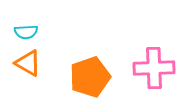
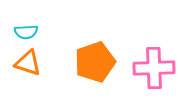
orange triangle: rotated 12 degrees counterclockwise
orange pentagon: moved 5 px right, 15 px up
